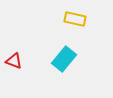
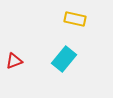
red triangle: rotated 42 degrees counterclockwise
